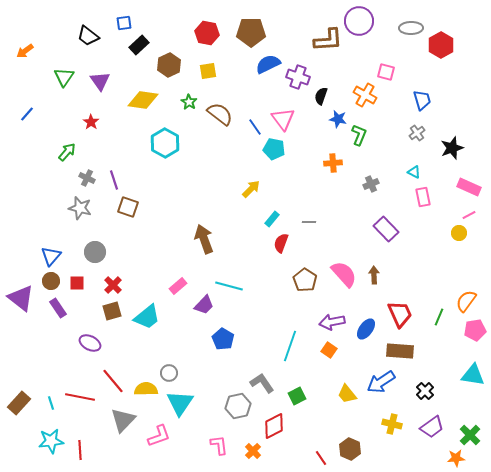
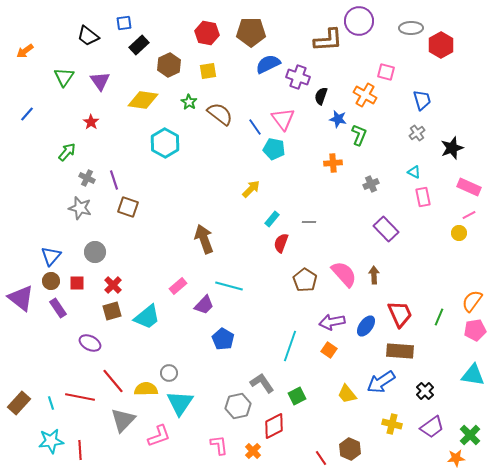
orange semicircle at (466, 301): moved 6 px right
blue ellipse at (366, 329): moved 3 px up
